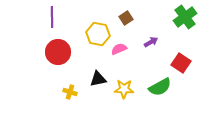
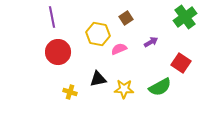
purple line: rotated 10 degrees counterclockwise
